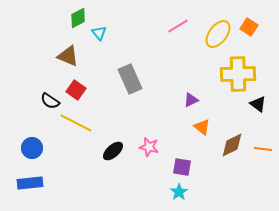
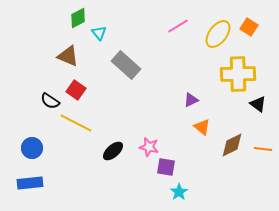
gray rectangle: moved 4 px left, 14 px up; rotated 24 degrees counterclockwise
purple square: moved 16 px left
